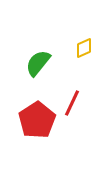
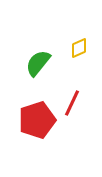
yellow diamond: moved 5 px left
red pentagon: rotated 15 degrees clockwise
